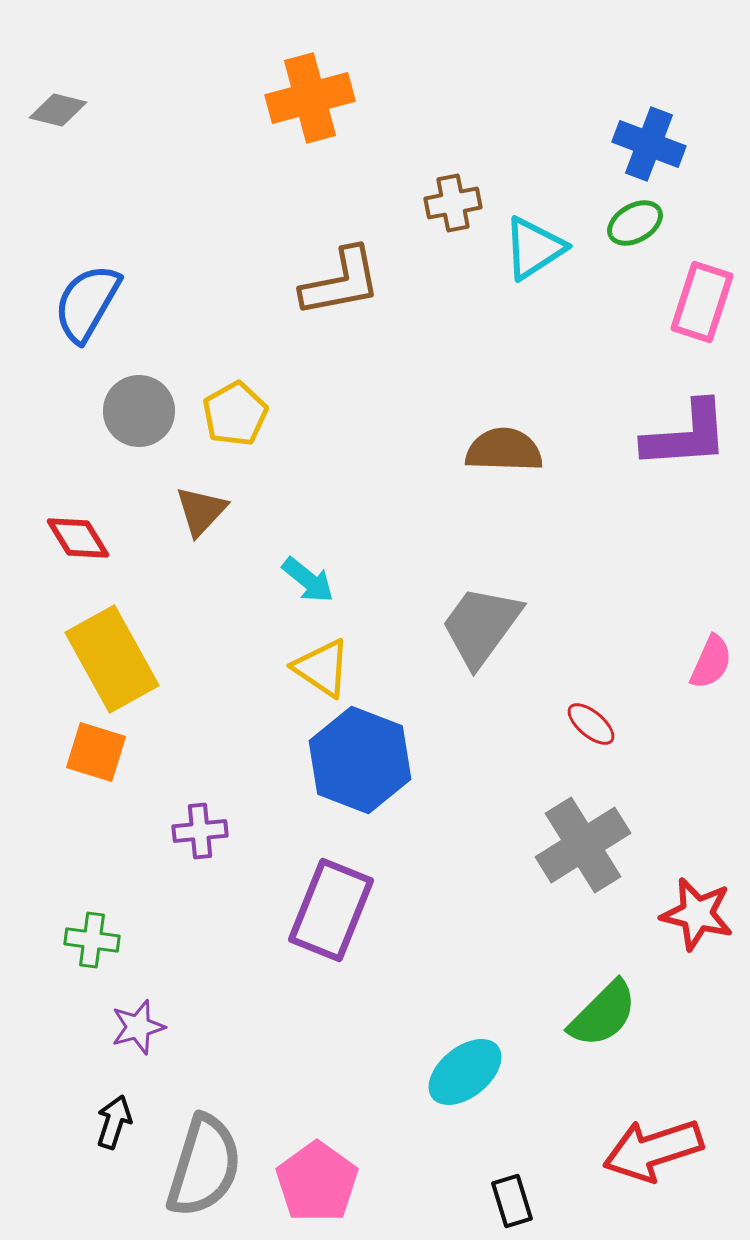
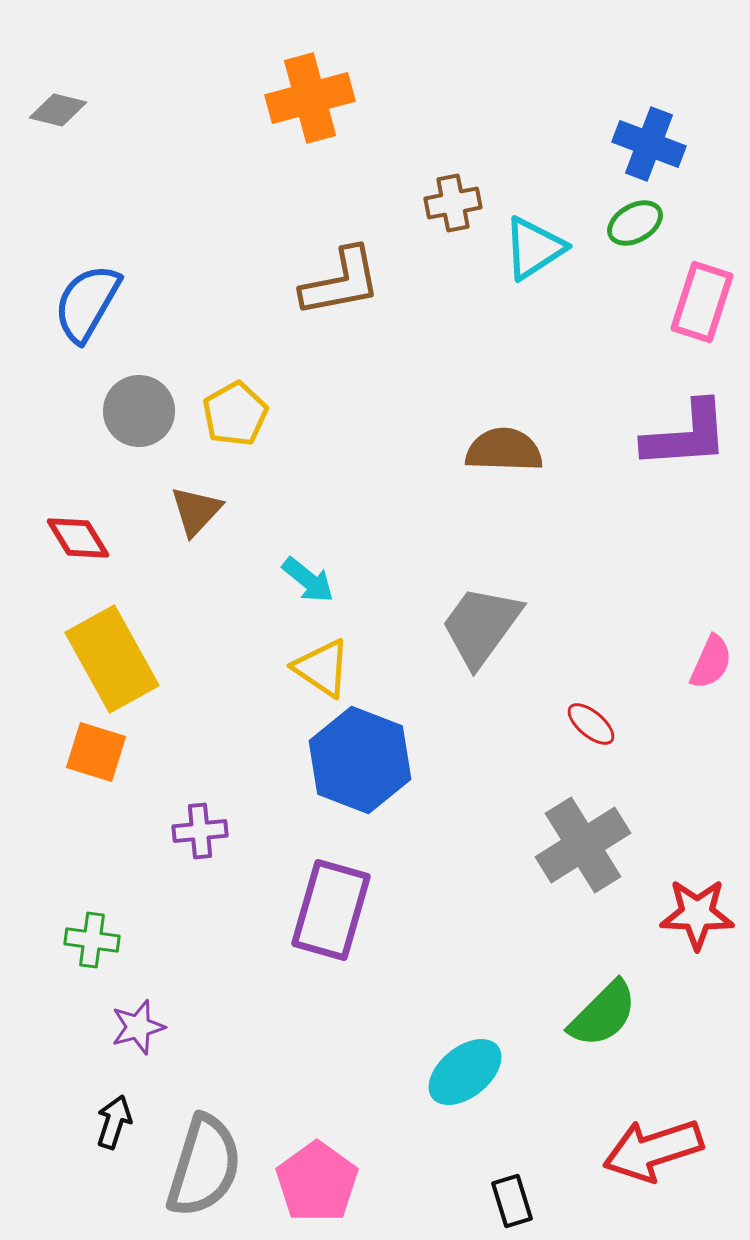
brown triangle: moved 5 px left
purple rectangle: rotated 6 degrees counterclockwise
red star: rotated 12 degrees counterclockwise
